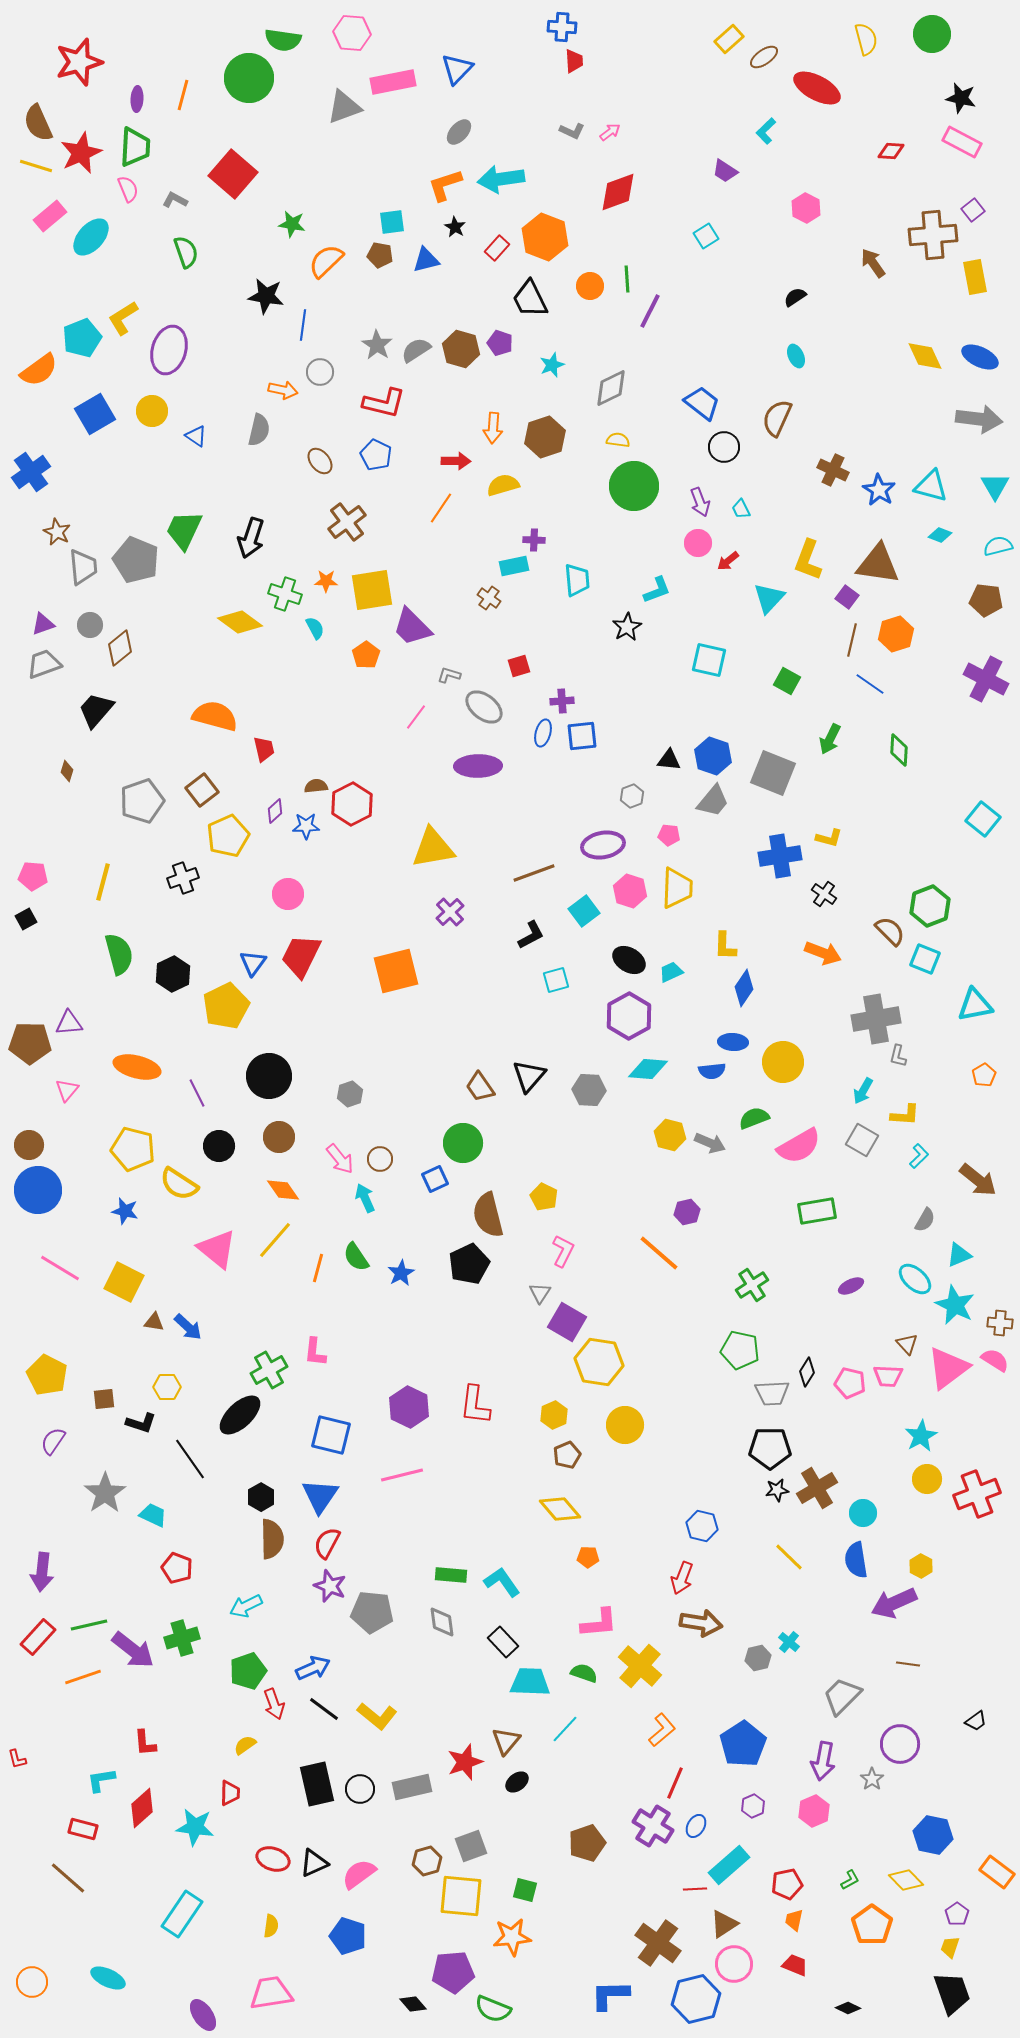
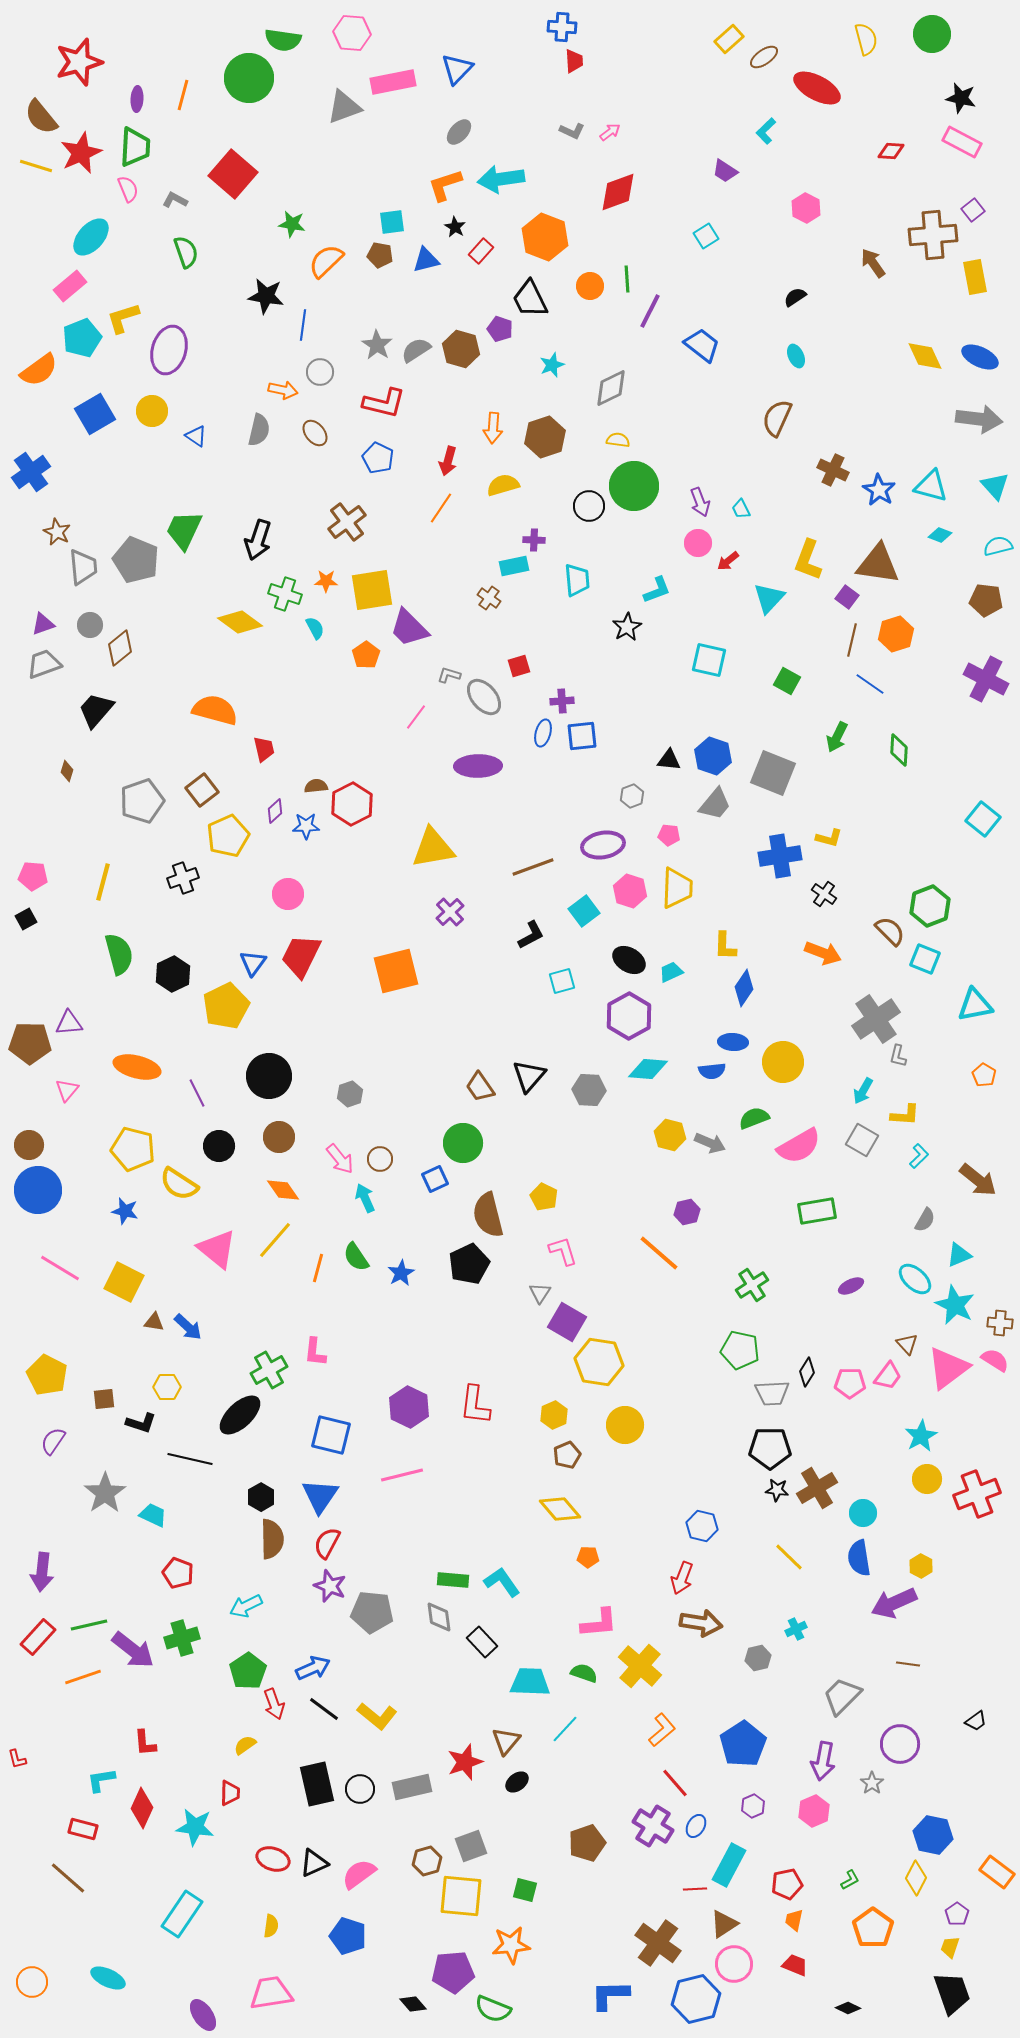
brown semicircle at (38, 123): moved 3 px right, 6 px up; rotated 15 degrees counterclockwise
pink rectangle at (50, 216): moved 20 px right, 70 px down
red rectangle at (497, 248): moved 16 px left, 3 px down
yellow L-shape at (123, 318): rotated 15 degrees clockwise
purple pentagon at (500, 343): moved 14 px up
blue trapezoid at (702, 403): moved 58 px up
black circle at (724, 447): moved 135 px left, 59 px down
blue pentagon at (376, 455): moved 2 px right, 3 px down
brown ellipse at (320, 461): moved 5 px left, 28 px up
red arrow at (456, 461): moved 8 px left; rotated 104 degrees clockwise
cyan triangle at (995, 486): rotated 12 degrees counterclockwise
black arrow at (251, 538): moved 7 px right, 2 px down
purple trapezoid at (412, 627): moved 3 px left, 1 px down
gray ellipse at (484, 707): moved 10 px up; rotated 12 degrees clockwise
orange semicircle at (215, 716): moved 6 px up
green arrow at (830, 739): moved 7 px right, 2 px up
gray trapezoid at (713, 801): moved 2 px right, 3 px down
brown line at (534, 873): moved 1 px left, 6 px up
cyan square at (556, 980): moved 6 px right, 1 px down
gray cross at (876, 1019): rotated 24 degrees counterclockwise
orange pentagon at (984, 1075): rotated 10 degrees counterclockwise
pink L-shape at (563, 1251): rotated 44 degrees counterclockwise
pink trapezoid at (888, 1376): rotated 56 degrees counterclockwise
pink pentagon at (850, 1383): rotated 12 degrees counterclockwise
black line at (190, 1459): rotated 42 degrees counterclockwise
black star at (777, 1490): rotated 15 degrees clockwise
blue semicircle at (856, 1560): moved 3 px right, 2 px up
red pentagon at (177, 1568): moved 1 px right, 5 px down
green rectangle at (451, 1575): moved 2 px right, 5 px down
gray diamond at (442, 1622): moved 3 px left, 5 px up
black rectangle at (503, 1642): moved 21 px left
cyan cross at (789, 1642): moved 7 px right, 13 px up; rotated 25 degrees clockwise
green pentagon at (248, 1671): rotated 15 degrees counterclockwise
gray star at (872, 1779): moved 4 px down
red line at (675, 1783): rotated 64 degrees counterclockwise
red diamond at (142, 1808): rotated 24 degrees counterclockwise
cyan rectangle at (729, 1865): rotated 21 degrees counterclockwise
yellow diamond at (906, 1880): moved 10 px right, 2 px up; rotated 72 degrees clockwise
orange pentagon at (872, 1925): moved 1 px right, 3 px down
orange star at (512, 1937): moved 1 px left, 8 px down
